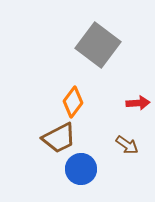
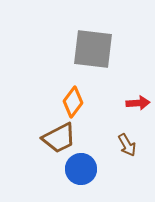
gray square: moved 5 px left, 4 px down; rotated 30 degrees counterclockwise
brown arrow: rotated 25 degrees clockwise
